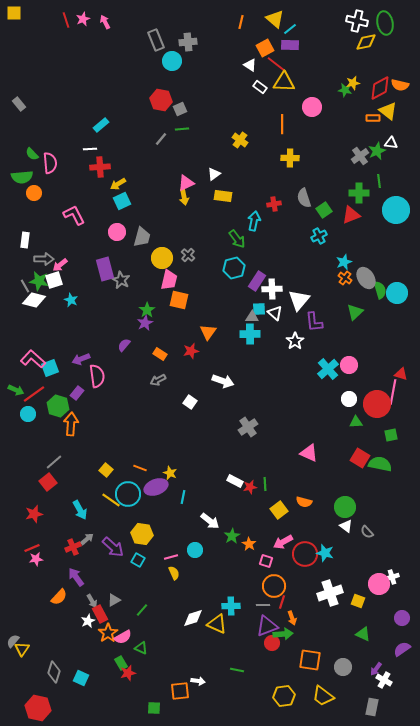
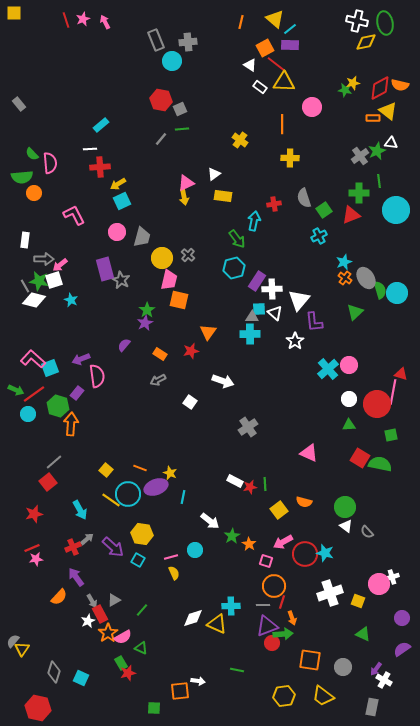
green triangle at (356, 422): moved 7 px left, 3 px down
